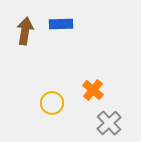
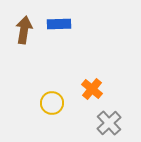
blue rectangle: moved 2 px left
brown arrow: moved 1 px left, 1 px up
orange cross: moved 1 px left, 1 px up
